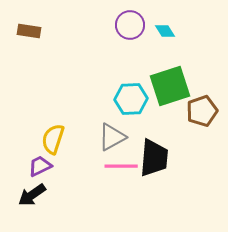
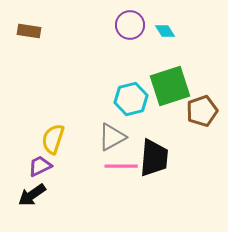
cyan hexagon: rotated 12 degrees counterclockwise
